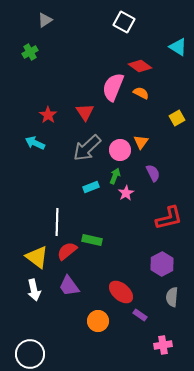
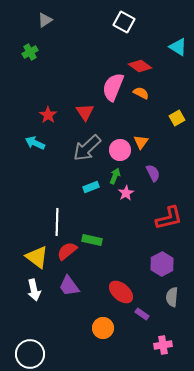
purple rectangle: moved 2 px right, 1 px up
orange circle: moved 5 px right, 7 px down
